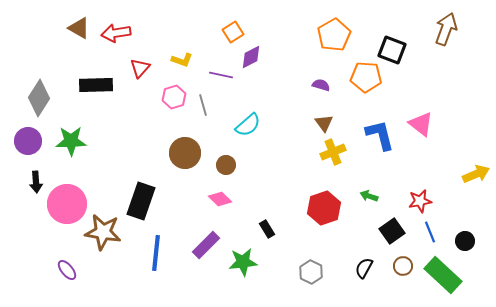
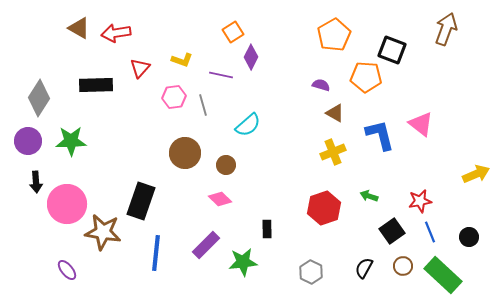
purple diamond at (251, 57): rotated 35 degrees counterclockwise
pink hexagon at (174, 97): rotated 10 degrees clockwise
brown triangle at (324, 123): moved 11 px right, 10 px up; rotated 24 degrees counterclockwise
black rectangle at (267, 229): rotated 30 degrees clockwise
black circle at (465, 241): moved 4 px right, 4 px up
